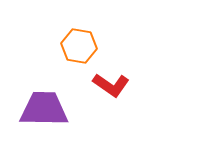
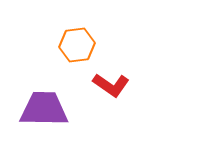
orange hexagon: moved 2 px left, 1 px up; rotated 16 degrees counterclockwise
